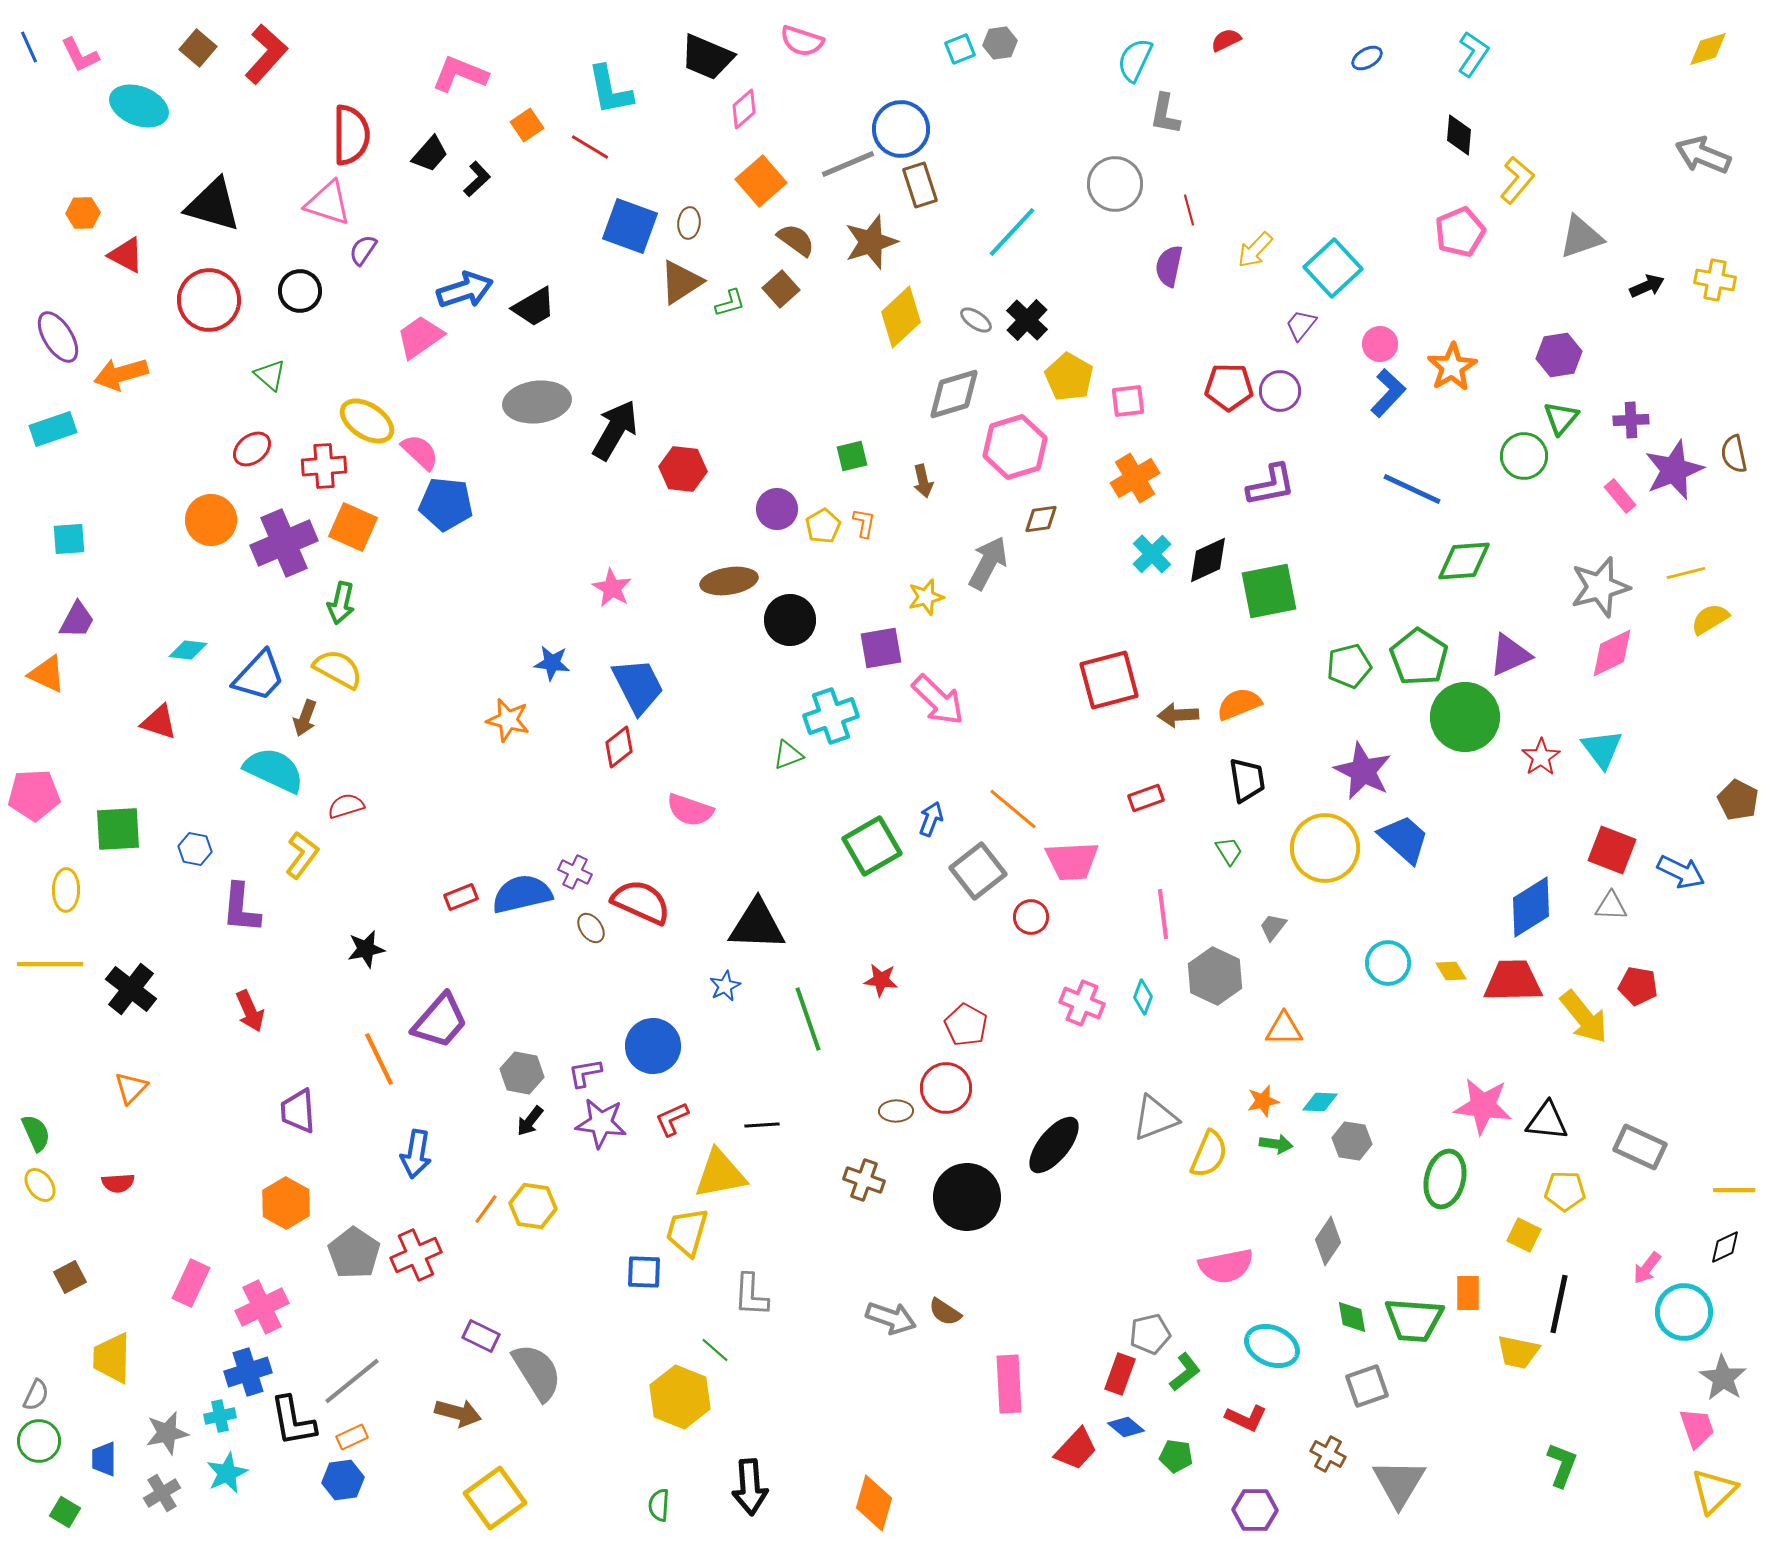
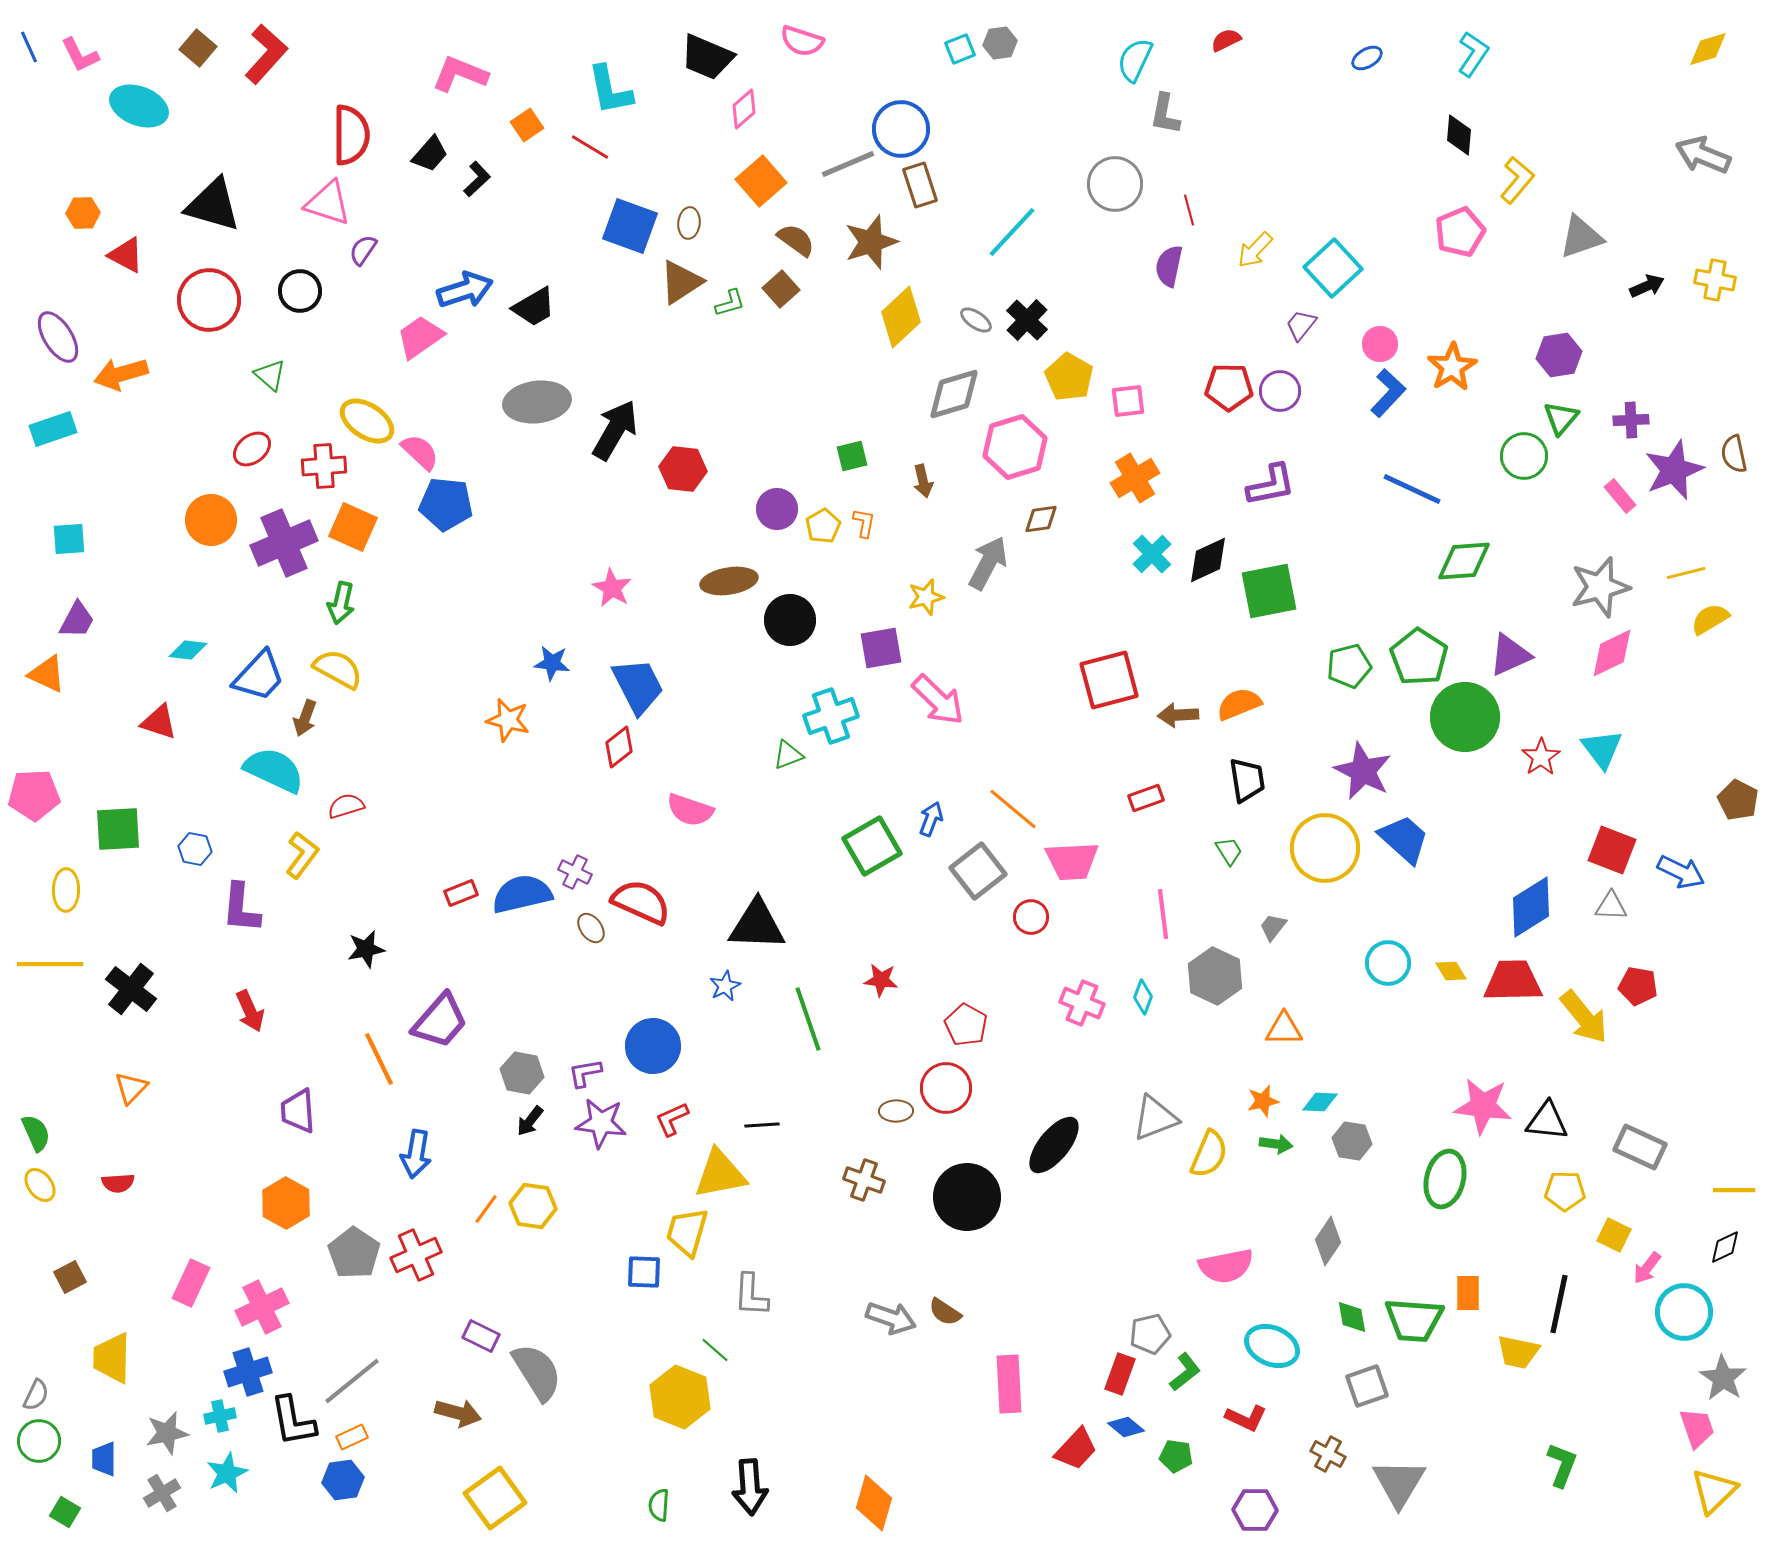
red rectangle at (461, 897): moved 4 px up
yellow square at (1524, 1235): moved 90 px right
